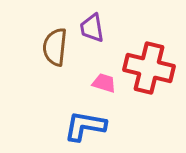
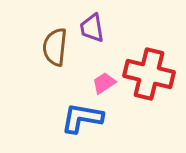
red cross: moved 6 px down
pink trapezoid: rotated 50 degrees counterclockwise
blue L-shape: moved 3 px left, 8 px up
